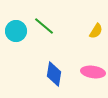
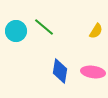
green line: moved 1 px down
blue diamond: moved 6 px right, 3 px up
